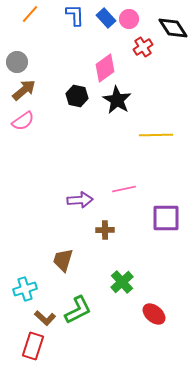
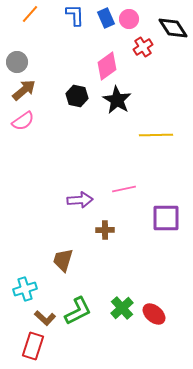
blue rectangle: rotated 18 degrees clockwise
pink diamond: moved 2 px right, 2 px up
green cross: moved 26 px down
green L-shape: moved 1 px down
